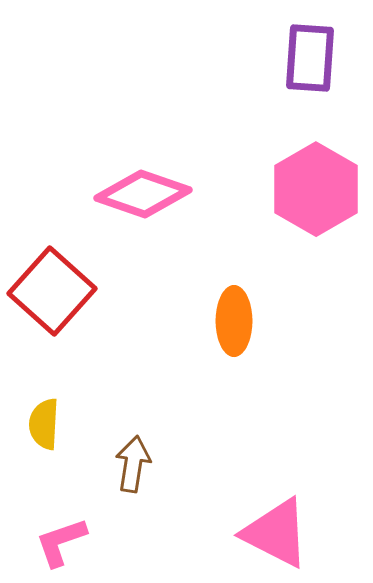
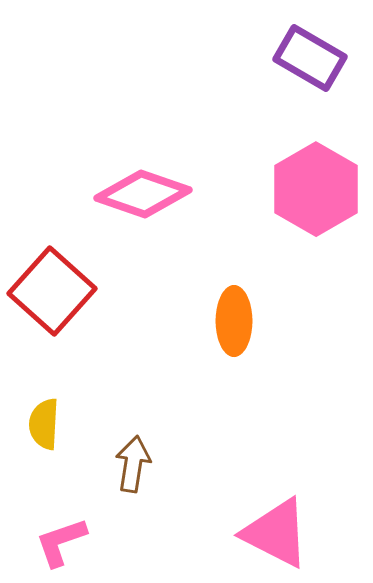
purple rectangle: rotated 64 degrees counterclockwise
